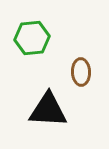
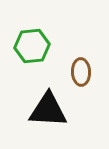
green hexagon: moved 8 px down
